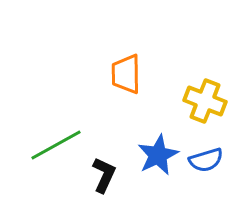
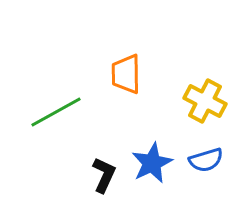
yellow cross: rotated 6 degrees clockwise
green line: moved 33 px up
blue star: moved 6 px left, 8 px down
